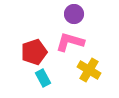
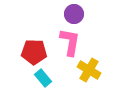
pink L-shape: rotated 84 degrees clockwise
red pentagon: rotated 20 degrees clockwise
cyan rectangle: rotated 12 degrees counterclockwise
